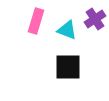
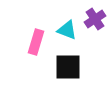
pink rectangle: moved 21 px down
